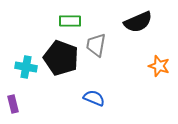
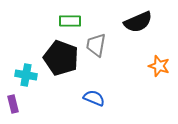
cyan cross: moved 8 px down
